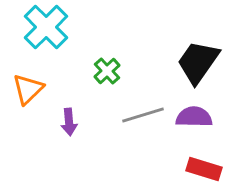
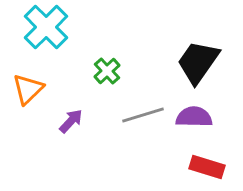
purple arrow: moved 2 px right, 1 px up; rotated 132 degrees counterclockwise
red rectangle: moved 3 px right, 2 px up
